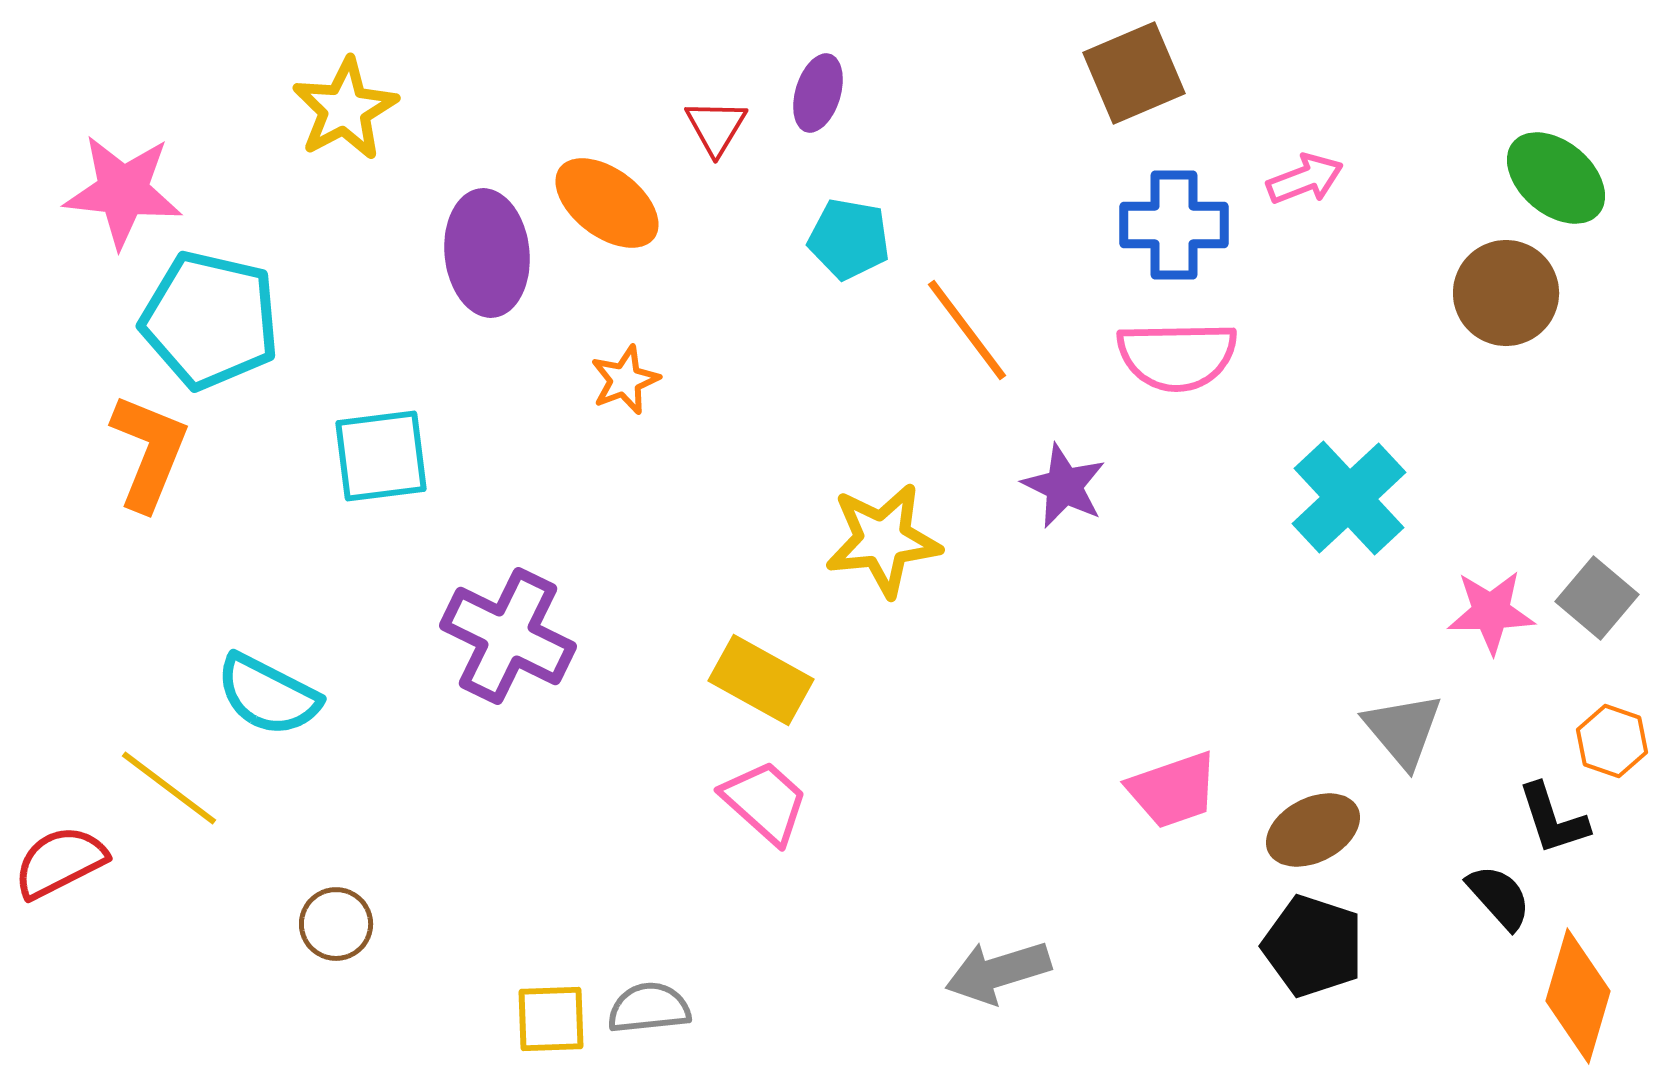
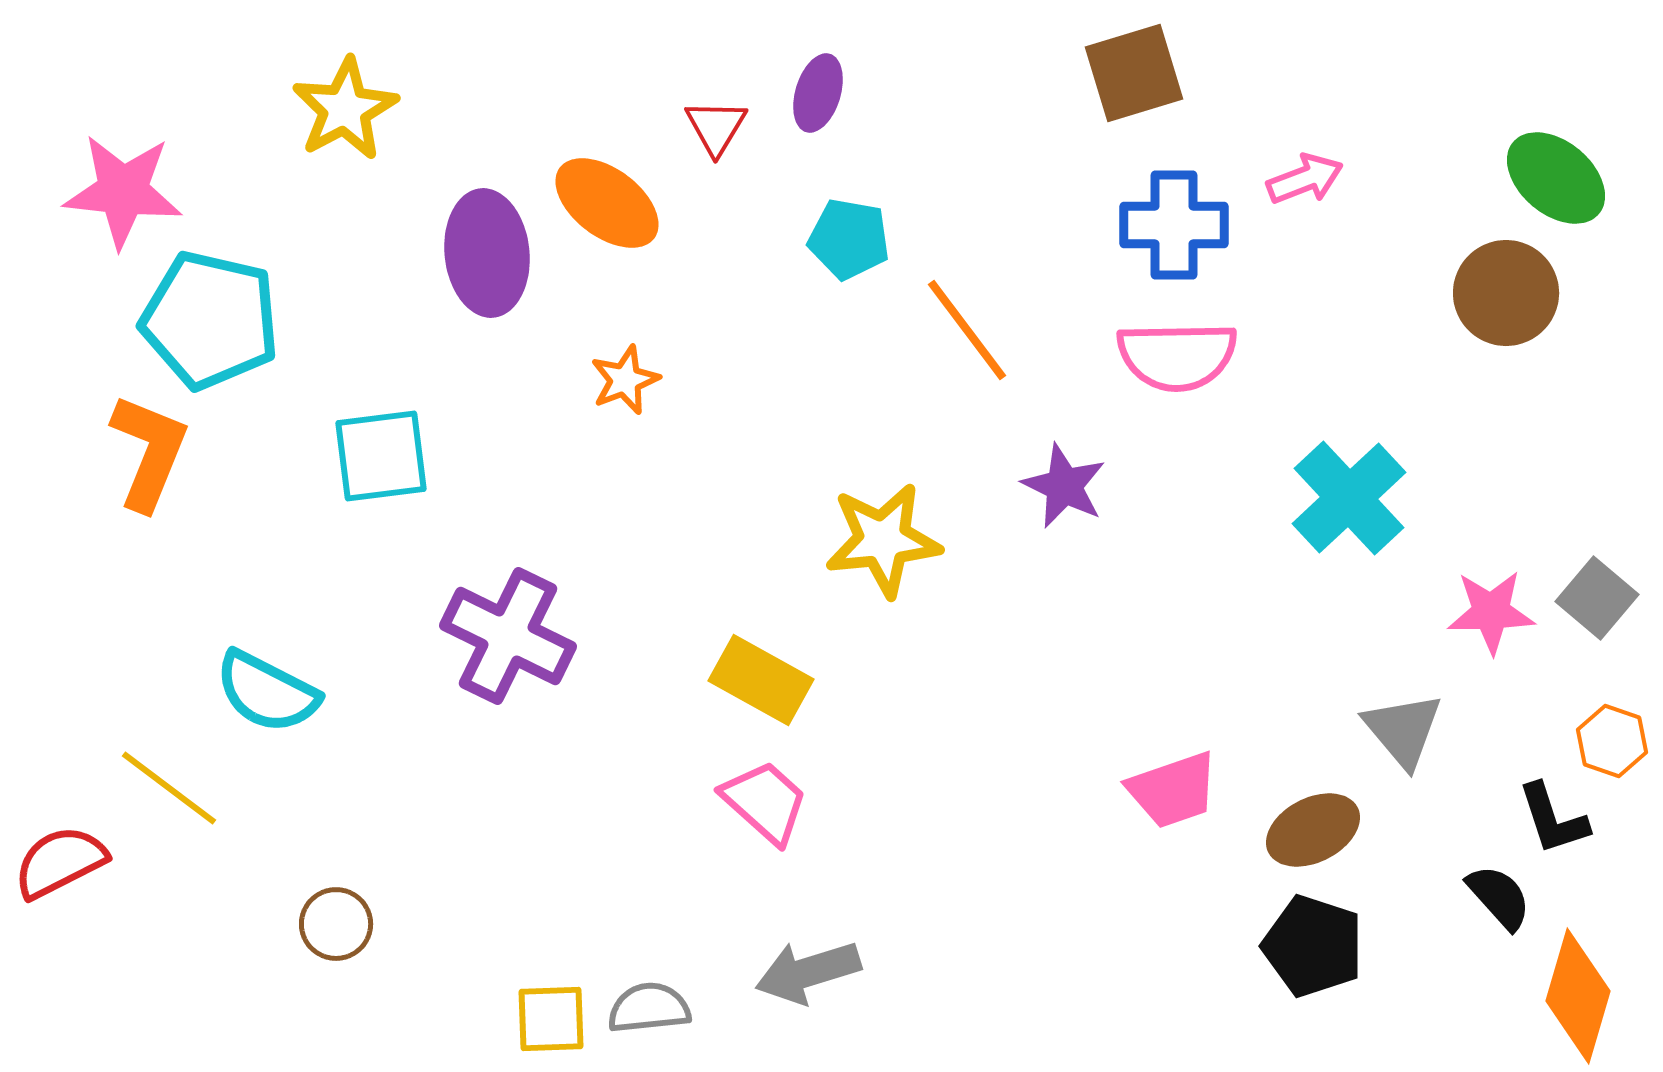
brown square at (1134, 73): rotated 6 degrees clockwise
cyan semicircle at (268, 695): moved 1 px left, 3 px up
gray arrow at (998, 972): moved 190 px left
